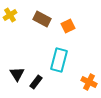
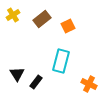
yellow cross: moved 3 px right
brown rectangle: rotated 66 degrees counterclockwise
cyan rectangle: moved 2 px right, 1 px down
orange cross: moved 2 px down
